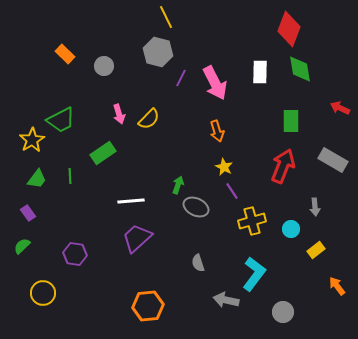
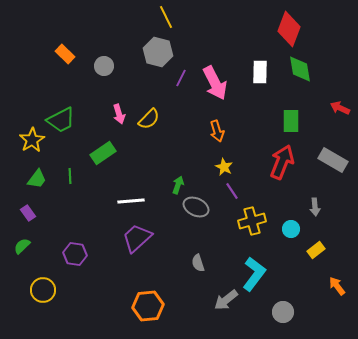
red arrow at (283, 166): moved 1 px left, 4 px up
yellow circle at (43, 293): moved 3 px up
gray arrow at (226, 300): rotated 50 degrees counterclockwise
